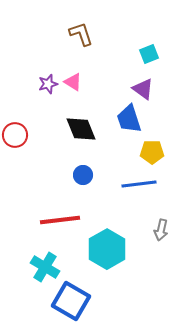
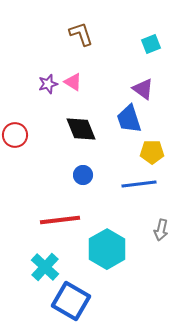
cyan square: moved 2 px right, 10 px up
cyan cross: rotated 12 degrees clockwise
